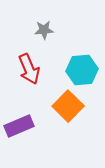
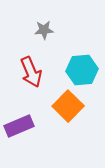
red arrow: moved 2 px right, 3 px down
